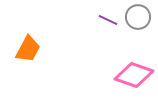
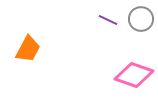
gray circle: moved 3 px right, 2 px down
